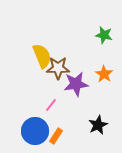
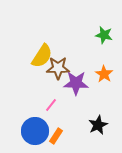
yellow semicircle: rotated 55 degrees clockwise
purple star: moved 1 px up; rotated 10 degrees clockwise
